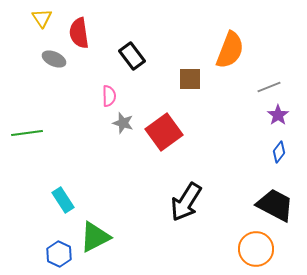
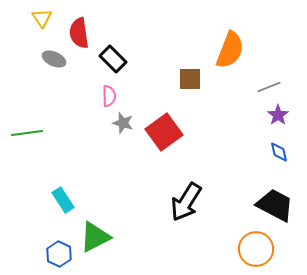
black rectangle: moved 19 px left, 3 px down; rotated 8 degrees counterclockwise
blue diamond: rotated 50 degrees counterclockwise
